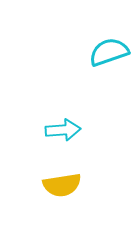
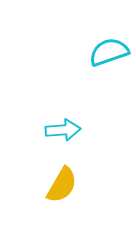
yellow semicircle: rotated 51 degrees counterclockwise
